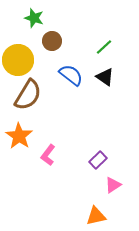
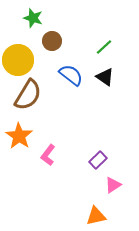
green star: moved 1 px left
